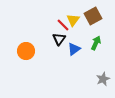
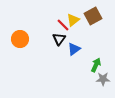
yellow triangle: rotated 16 degrees clockwise
green arrow: moved 22 px down
orange circle: moved 6 px left, 12 px up
gray star: rotated 24 degrees clockwise
